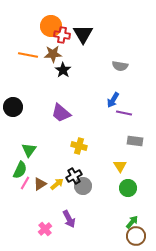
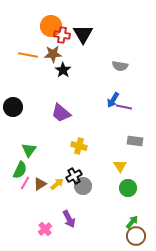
purple line: moved 6 px up
